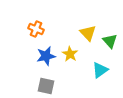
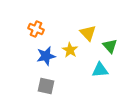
green triangle: moved 5 px down
yellow star: moved 4 px up
cyan triangle: rotated 30 degrees clockwise
